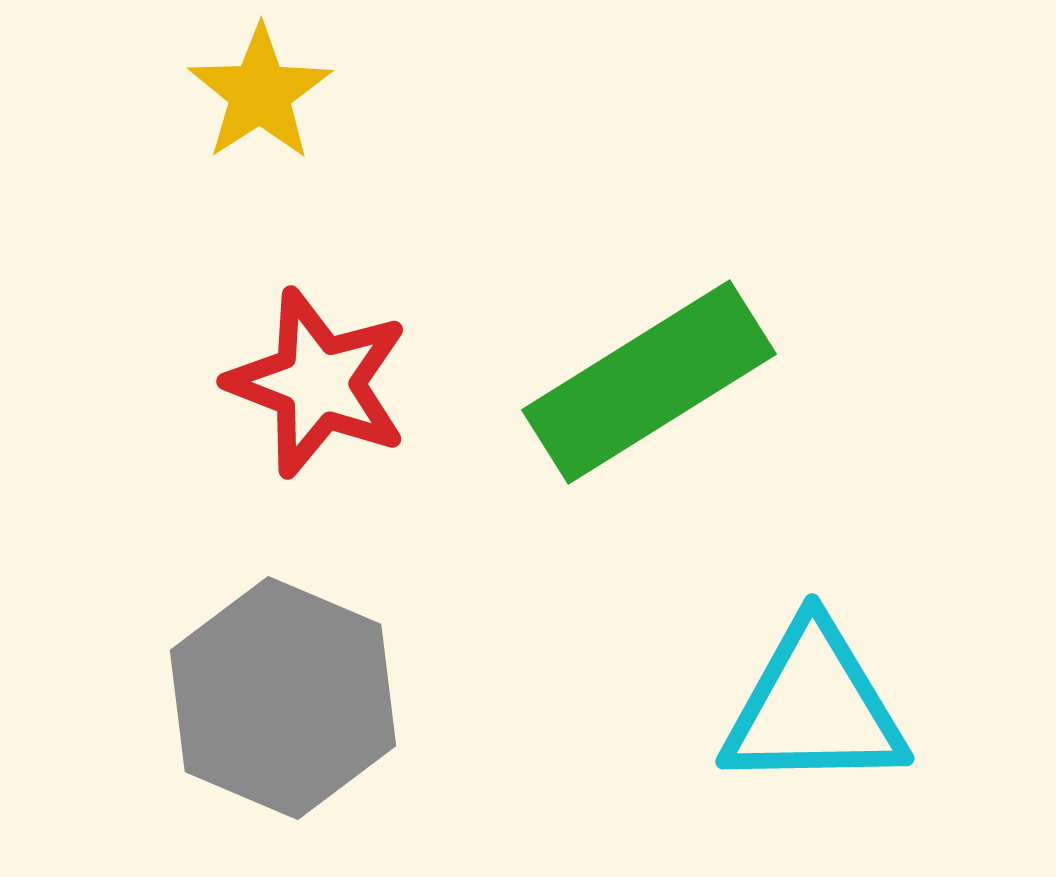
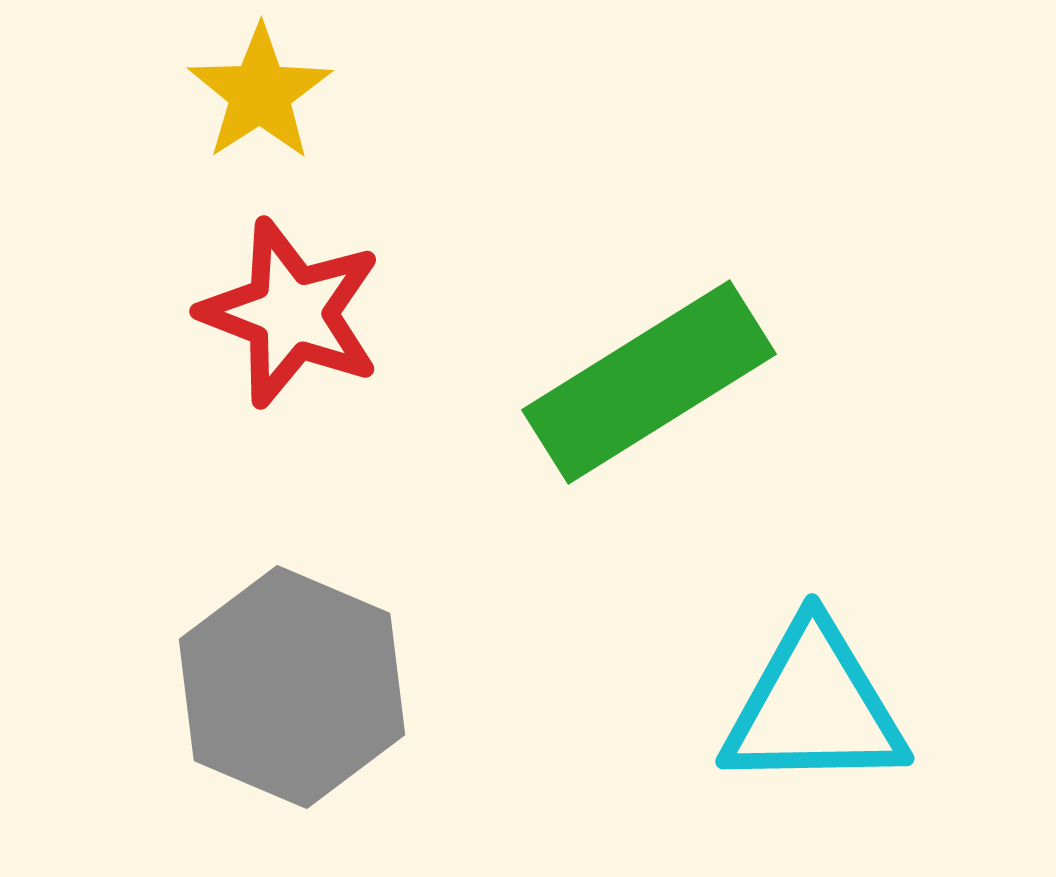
red star: moved 27 px left, 70 px up
gray hexagon: moved 9 px right, 11 px up
